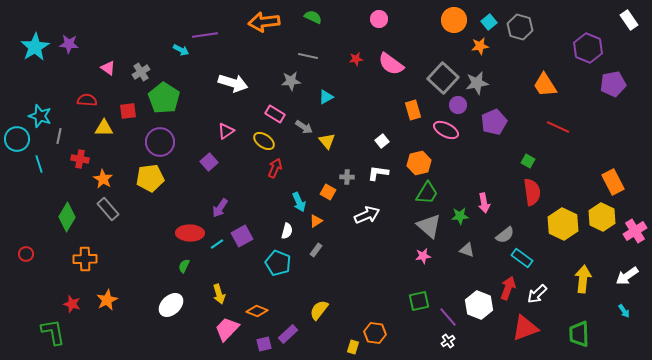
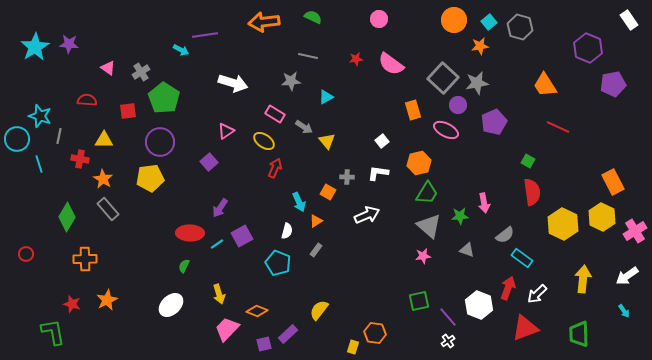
yellow triangle at (104, 128): moved 12 px down
